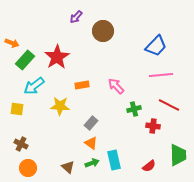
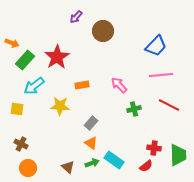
pink arrow: moved 3 px right, 1 px up
red cross: moved 1 px right, 22 px down
cyan rectangle: rotated 42 degrees counterclockwise
red semicircle: moved 3 px left
